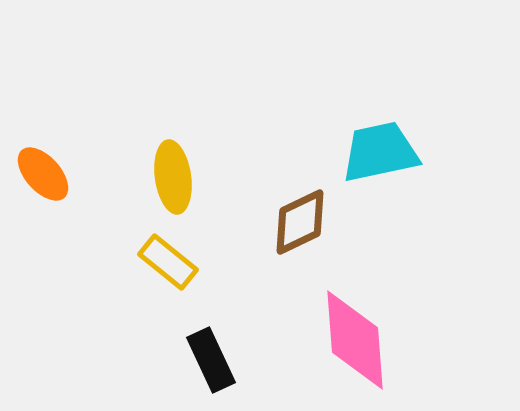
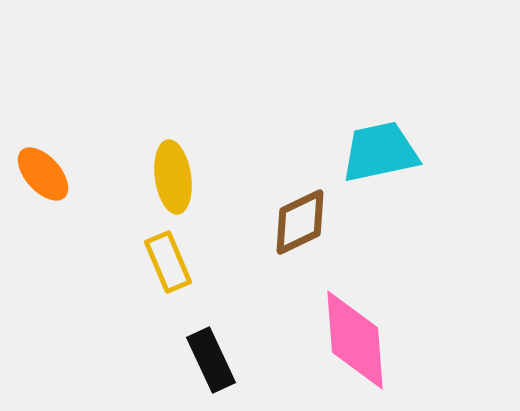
yellow rectangle: rotated 28 degrees clockwise
